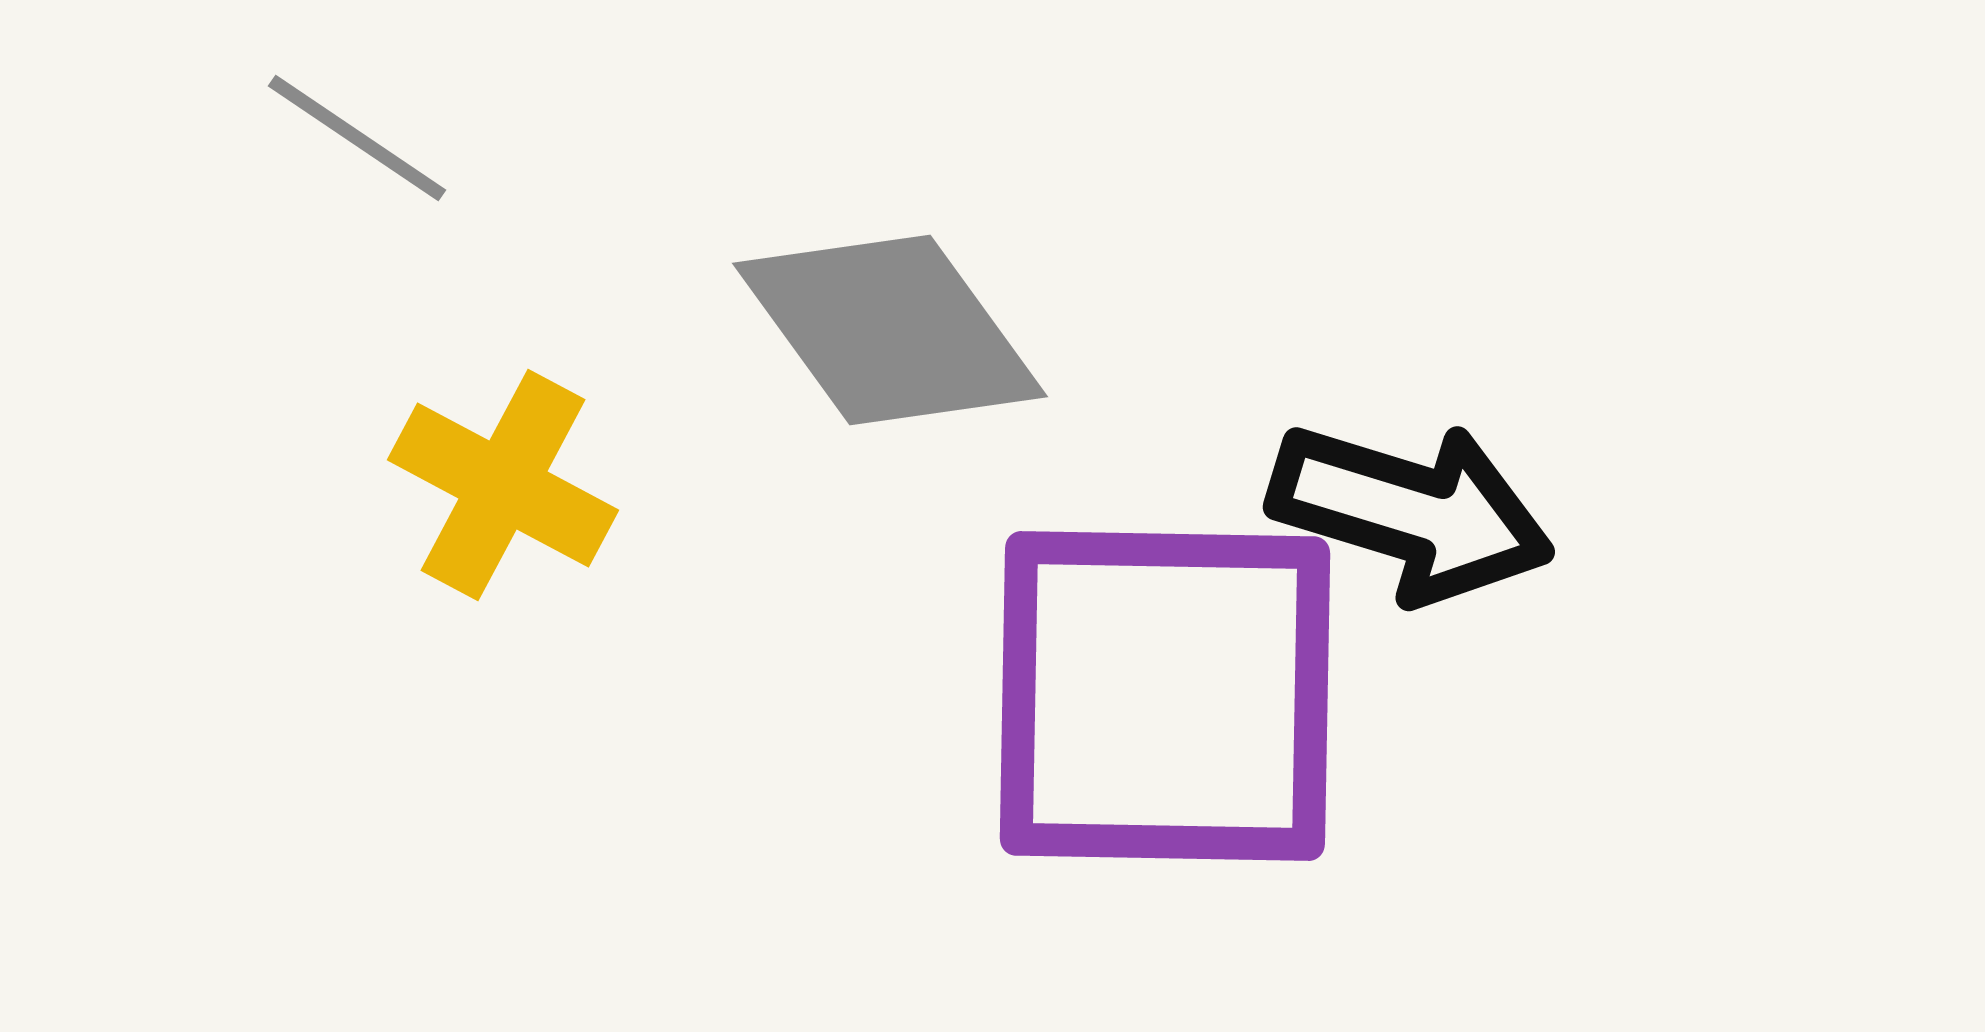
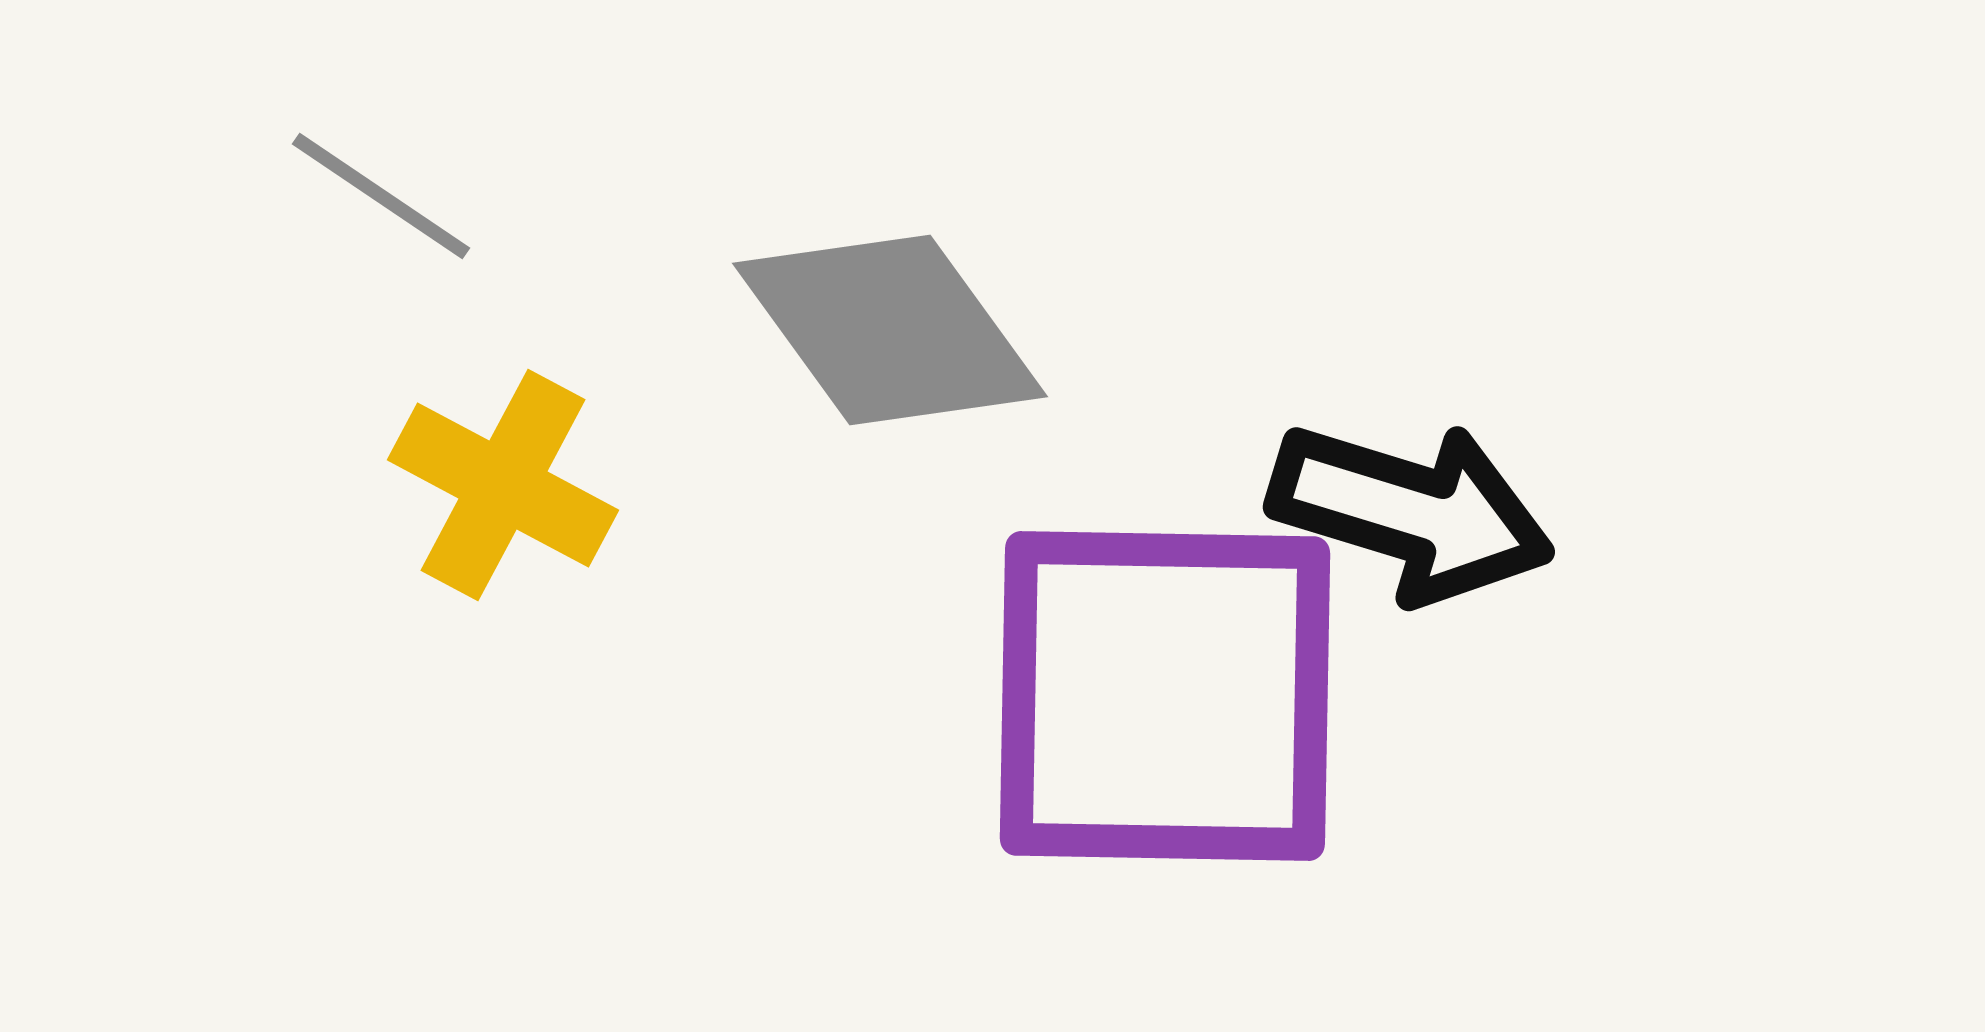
gray line: moved 24 px right, 58 px down
